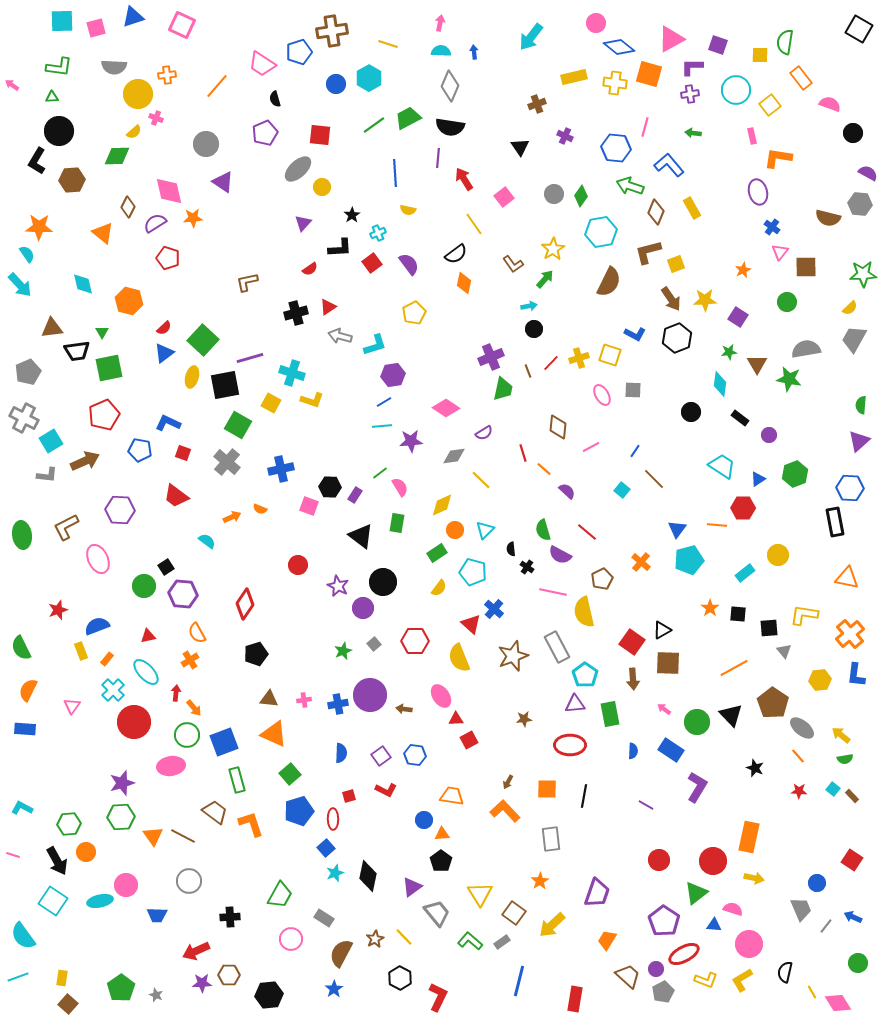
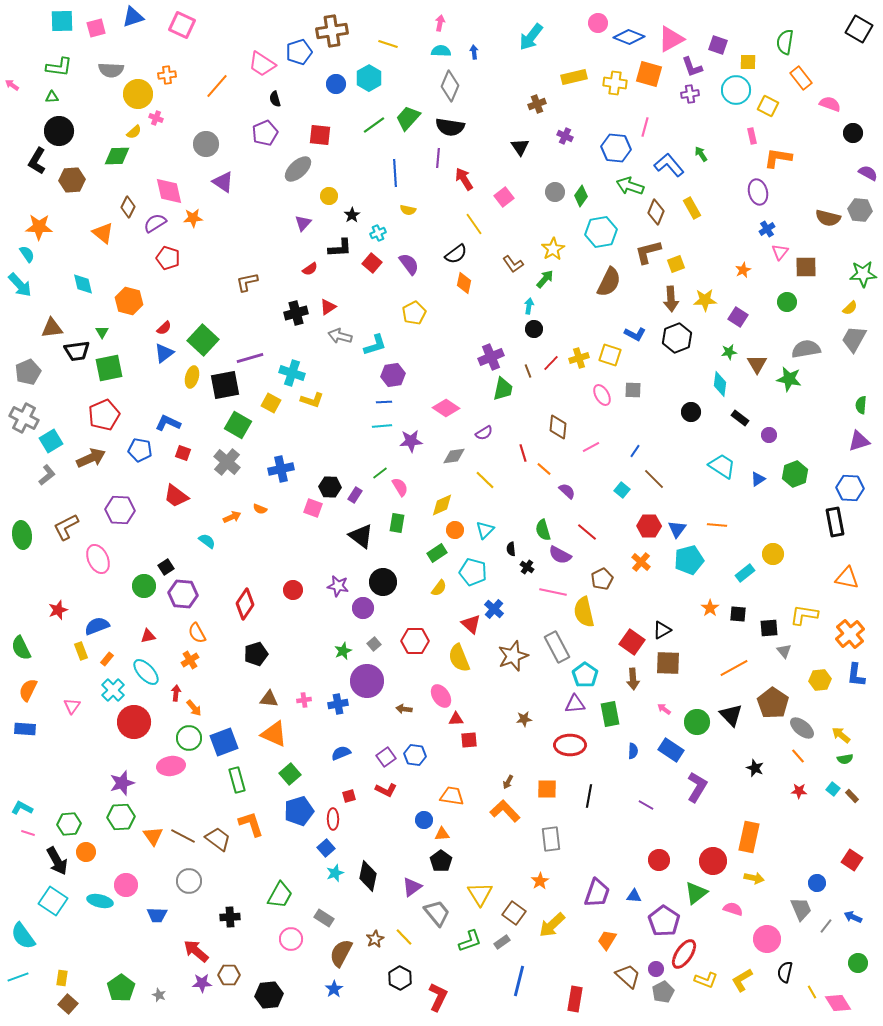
pink circle at (596, 23): moved 2 px right
blue diamond at (619, 47): moved 10 px right, 10 px up; rotated 16 degrees counterclockwise
yellow square at (760, 55): moved 12 px left, 7 px down
gray semicircle at (114, 67): moved 3 px left, 3 px down
purple L-shape at (692, 67): rotated 110 degrees counterclockwise
yellow square at (770, 105): moved 2 px left, 1 px down; rotated 25 degrees counterclockwise
green trapezoid at (408, 118): rotated 20 degrees counterclockwise
green arrow at (693, 133): moved 8 px right, 21 px down; rotated 49 degrees clockwise
yellow circle at (322, 187): moved 7 px right, 9 px down
gray circle at (554, 194): moved 1 px right, 2 px up
gray hexagon at (860, 204): moved 6 px down
blue cross at (772, 227): moved 5 px left, 2 px down; rotated 21 degrees clockwise
red square at (372, 263): rotated 12 degrees counterclockwise
brown arrow at (671, 299): rotated 30 degrees clockwise
cyan arrow at (529, 306): rotated 70 degrees counterclockwise
blue line at (384, 402): rotated 28 degrees clockwise
purple triangle at (859, 441): rotated 25 degrees clockwise
brown arrow at (85, 461): moved 6 px right, 3 px up
gray L-shape at (47, 475): rotated 45 degrees counterclockwise
yellow line at (481, 480): moved 4 px right
pink square at (309, 506): moved 4 px right, 2 px down
red hexagon at (743, 508): moved 94 px left, 18 px down
yellow circle at (778, 555): moved 5 px left, 1 px up
red circle at (298, 565): moved 5 px left, 25 px down
purple star at (338, 586): rotated 15 degrees counterclockwise
purple circle at (370, 695): moved 3 px left, 14 px up
green circle at (187, 735): moved 2 px right, 3 px down
red square at (469, 740): rotated 24 degrees clockwise
blue semicircle at (341, 753): rotated 114 degrees counterclockwise
purple square at (381, 756): moved 5 px right, 1 px down
black line at (584, 796): moved 5 px right
brown trapezoid at (215, 812): moved 3 px right, 27 px down
pink line at (13, 855): moved 15 px right, 22 px up
cyan ellipse at (100, 901): rotated 25 degrees clockwise
blue triangle at (714, 925): moved 80 px left, 29 px up
green L-shape at (470, 941): rotated 120 degrees clockwise
pink circle at (749, 944): moved 18 px right, 5 px up
red arrow at (196, 951): rotated 64 degrees clockwise
red ellipse at (684, 954): rotated 28 degrees counterclockwise
gray star at (156, 995): moved 3 px right
